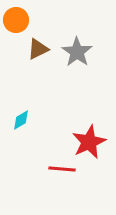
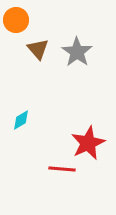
brown triangle: rotated 45 degrees counterclockwise
red star: moved 1 px left, 1 px down
